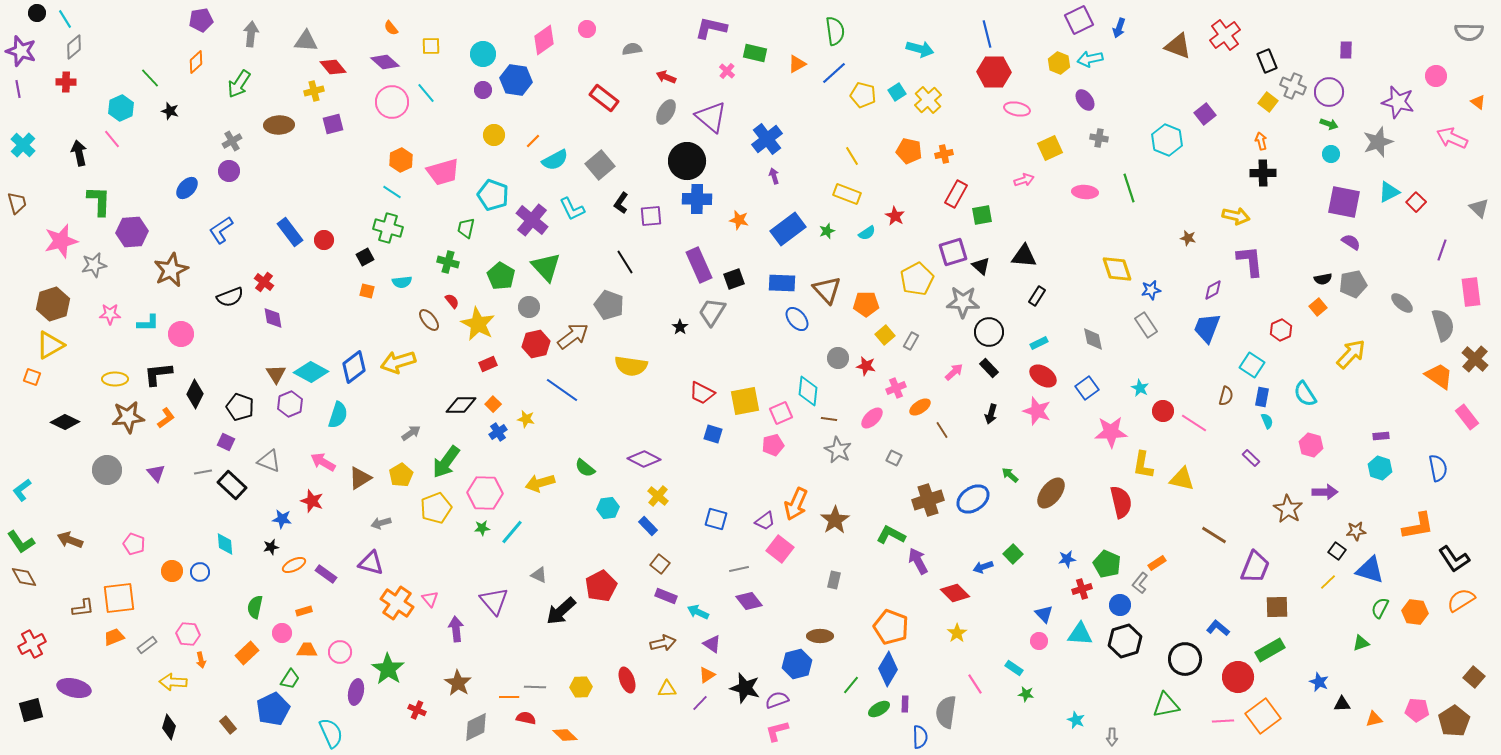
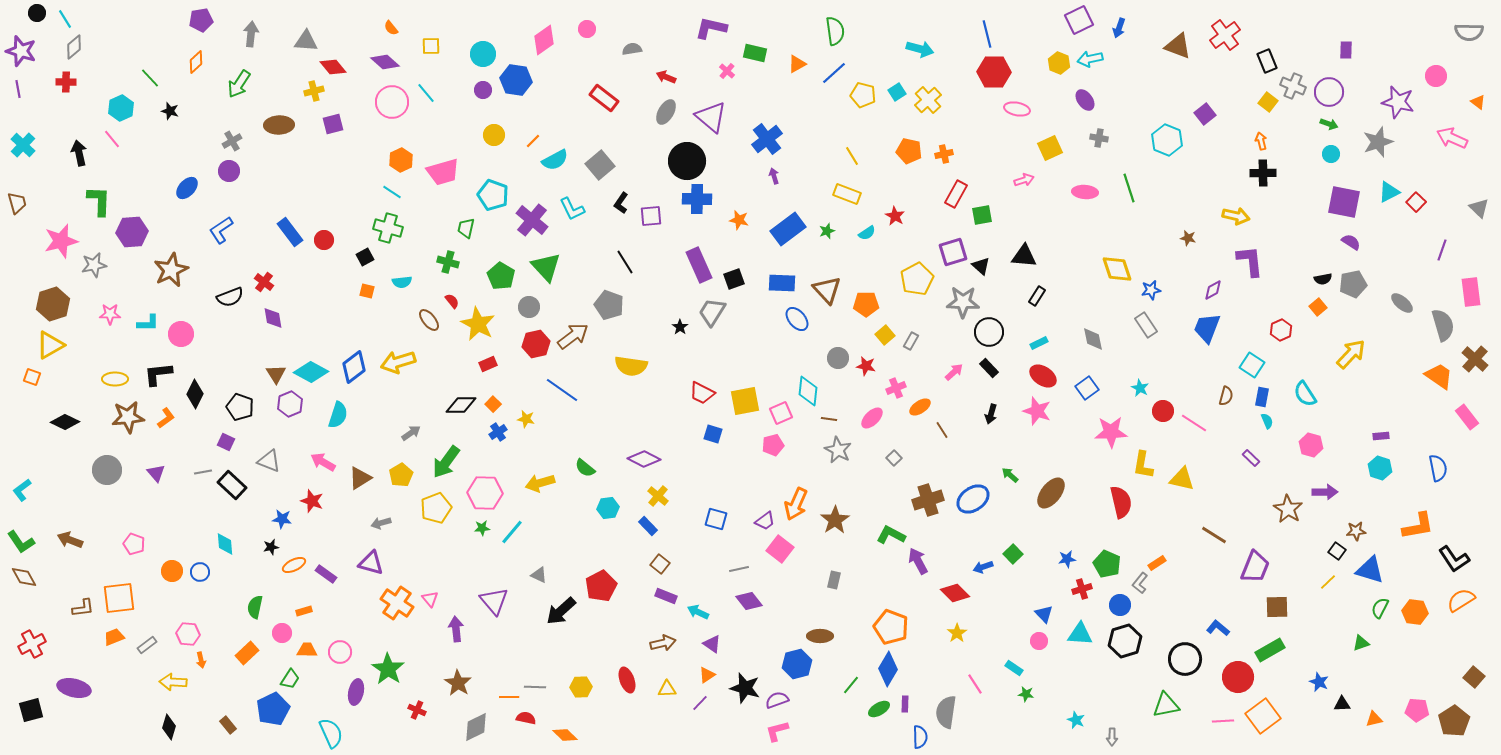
gray square at (894, 458): rotated 21 degrees clockwise
